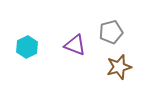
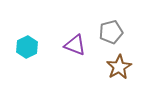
brown star: rotated 15 degrees counterclockwise
